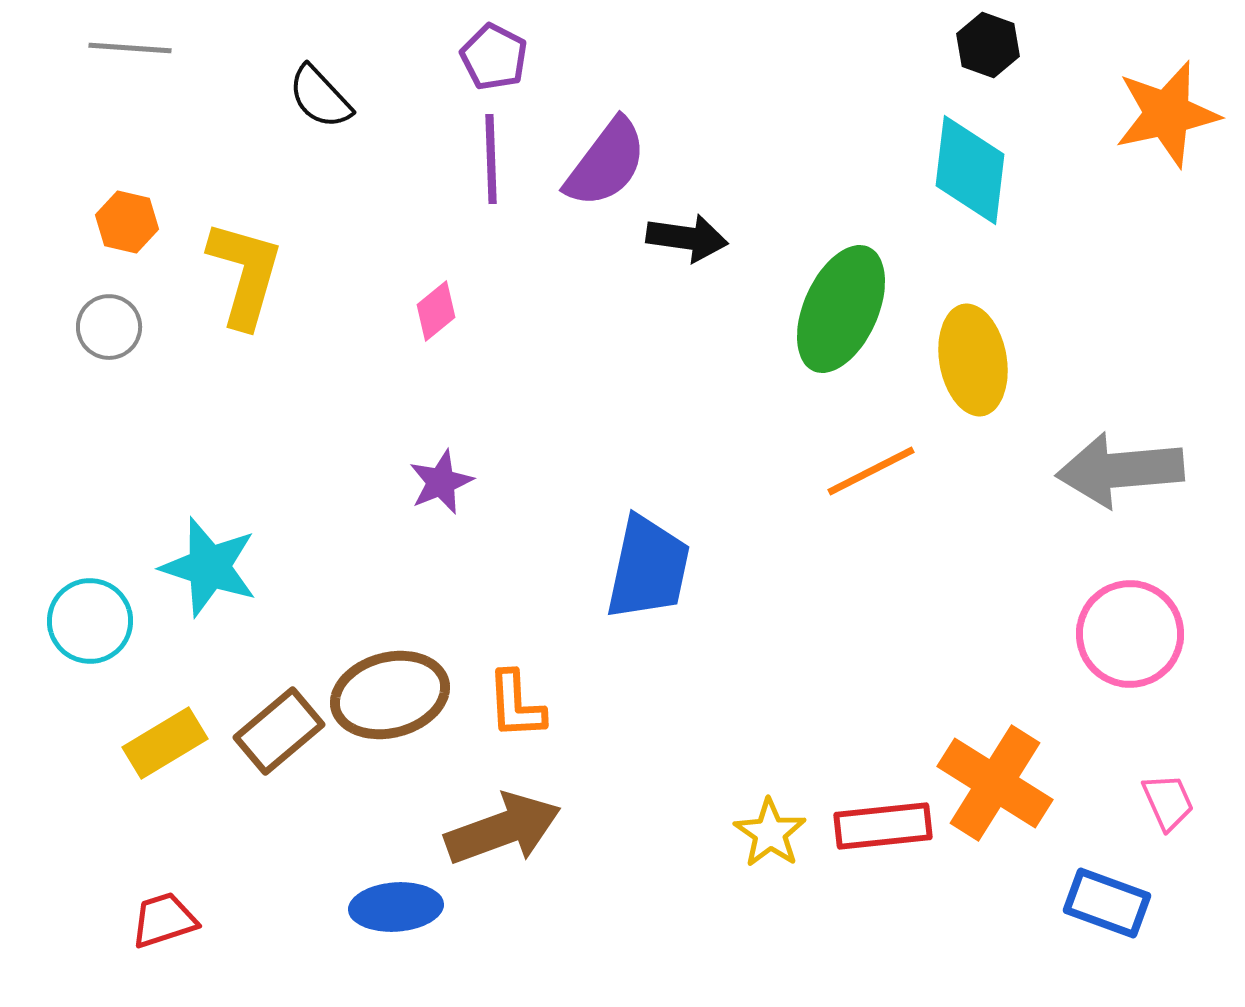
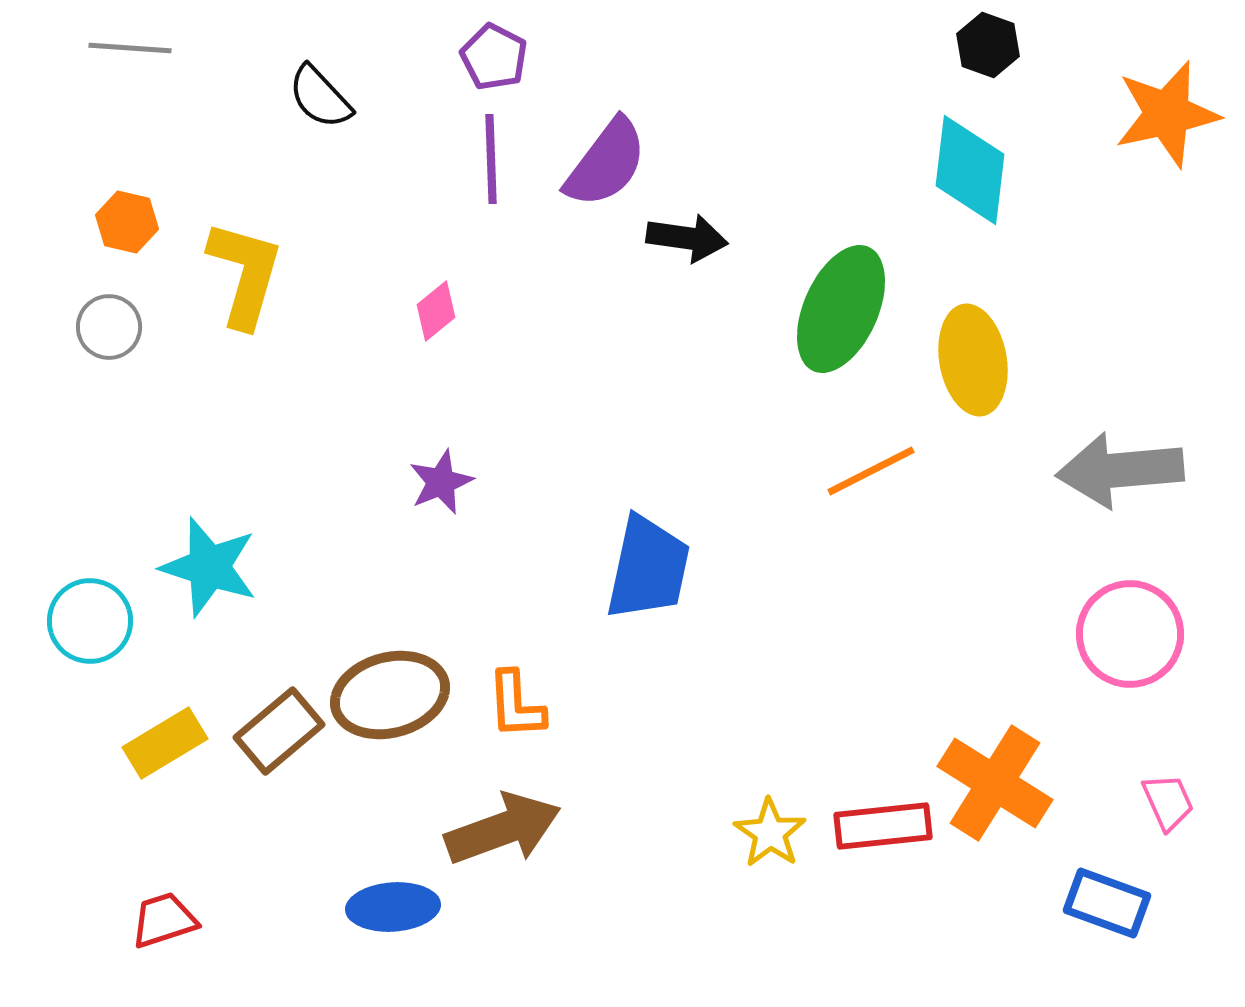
blue ellipse: moved 3 px left
